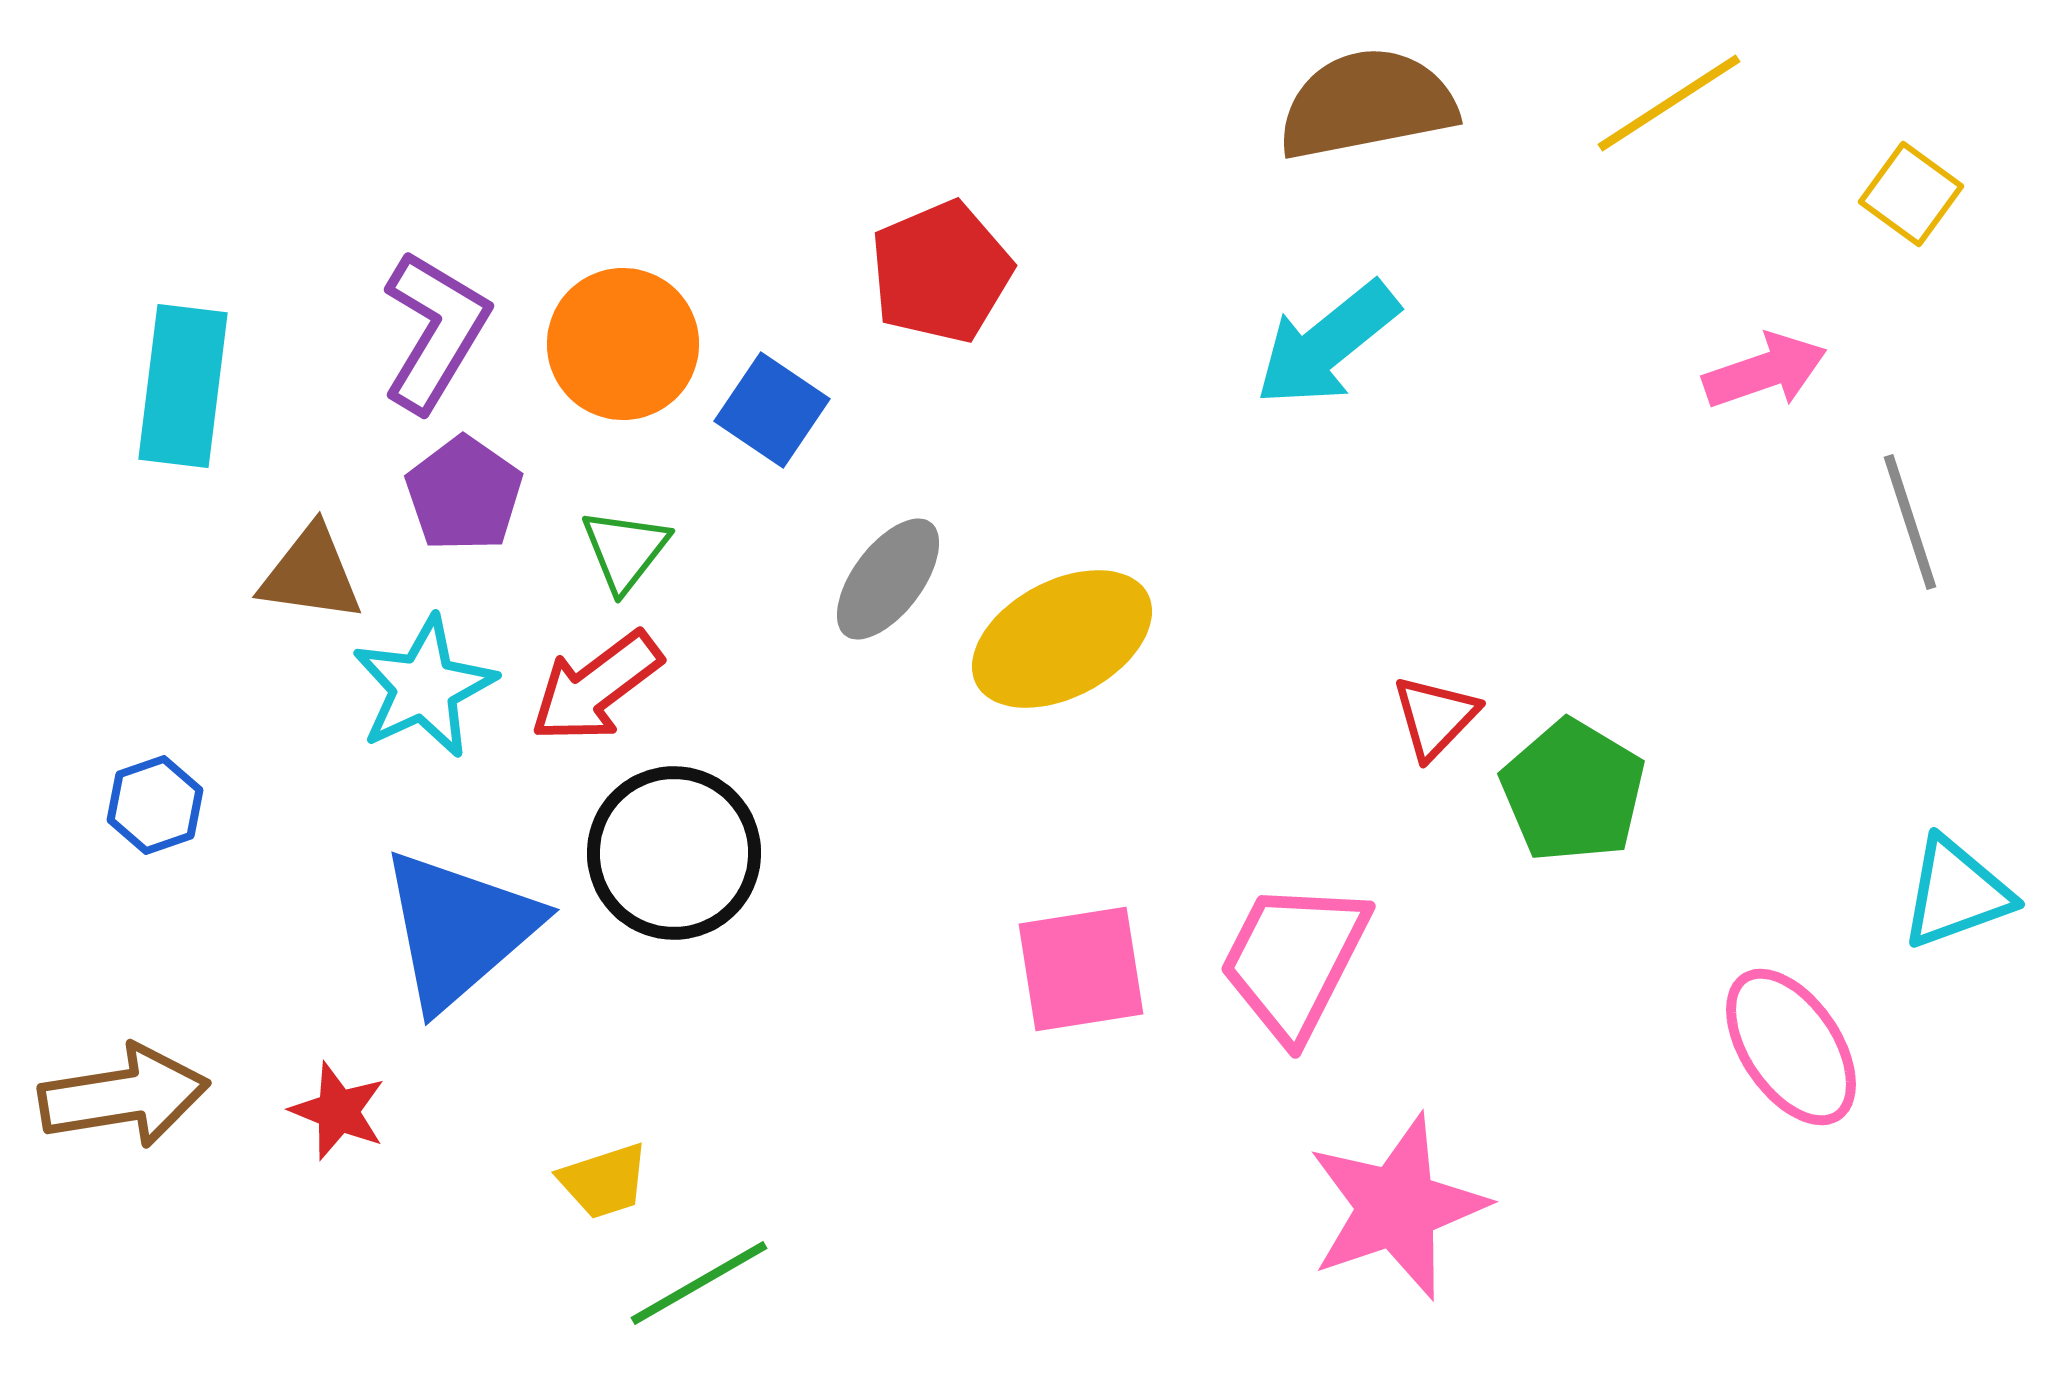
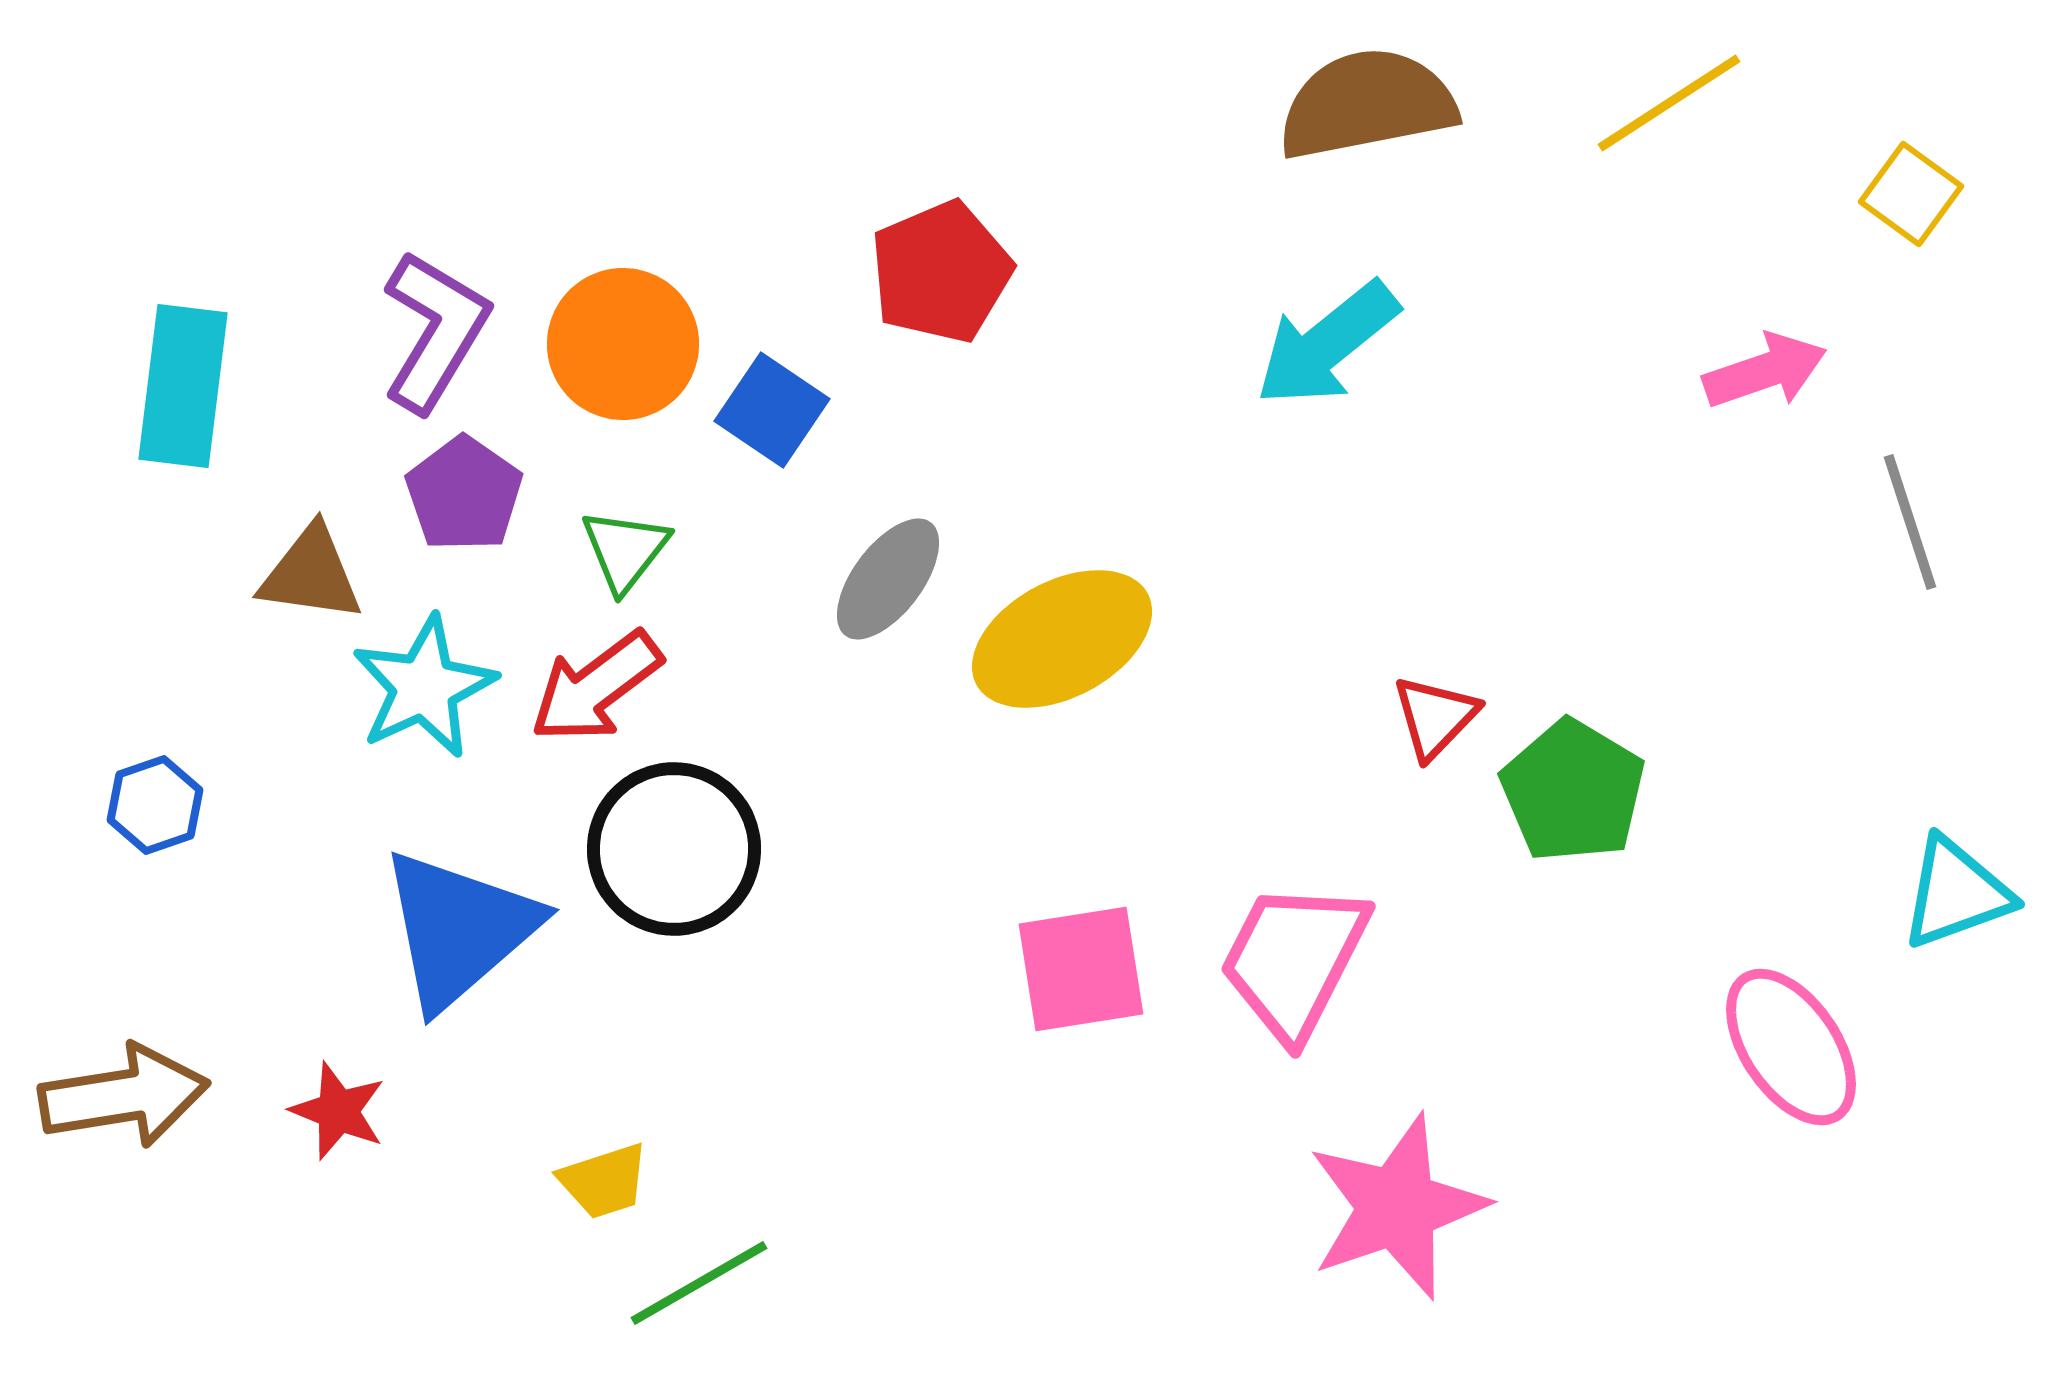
black circle: moved 4 px up
